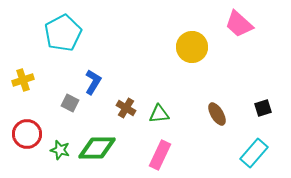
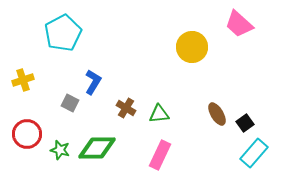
black square: moved 18 px left, 15 px down; rotated 18 degrees counterclockwise
